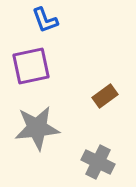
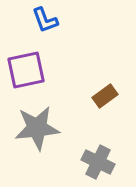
purple square: moved 5 px left, 4 px down
